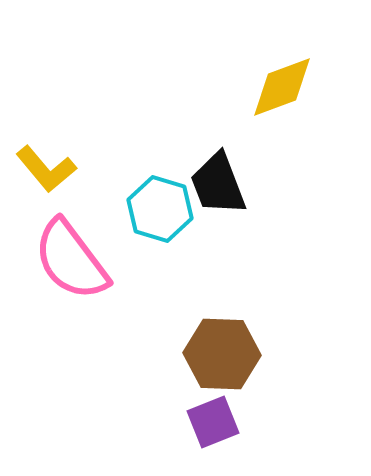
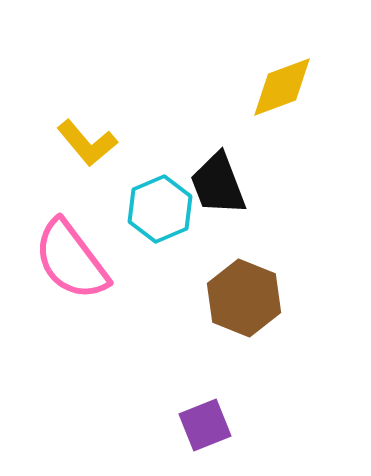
yellow L-shape: moved 41 px right, 26 px up
cyan hexagon: rotated 20 degrees clockwise
brown hexagon: moved 22 px right, 56 px up; rotated 20 degrees clockwise
purple square: moved 8 px left, 3 px down
